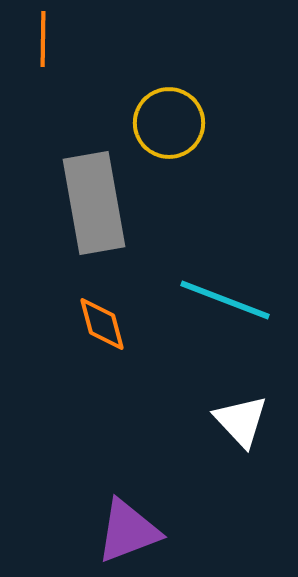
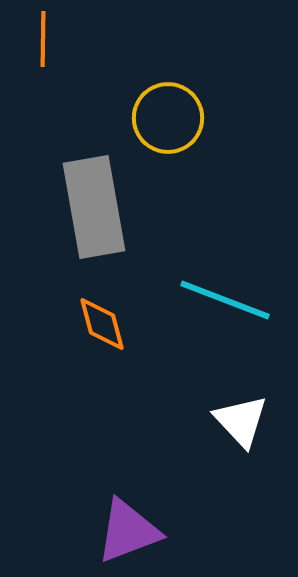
yellow circle: moved 1 px left, 5 px up
gray rectangle: moved 4 px down
